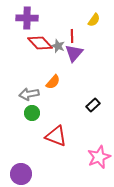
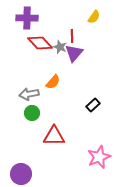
yellow semicircle: moved 3 px up
gray star: moved 2 px right, 1 px down
red triangle: moved 2 px left; rotated 20 degrees counterclockwise
